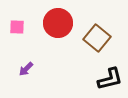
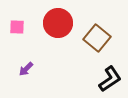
black L-shape: rotated 20 degrees counterclockwise
